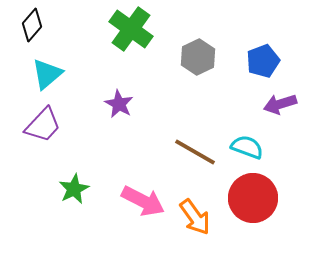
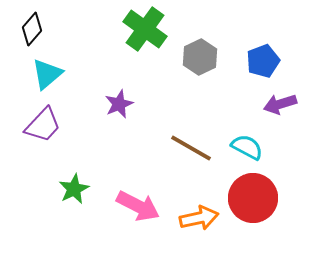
black diamond: moved 4 px down
green cross: moved 14 px right
gray hexagon: moved 2 px right
purple star: rotated 20 degrees clockwise
cyan semicircle: rotated 8 degrees clockwise
brown line: moved 4 px left, 4 px up
pink arrow: moved 5 px left, 5 px down
orange arrow: moved 4 px right, 1 px down; rotated 66 degrees counterclockwise
